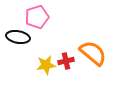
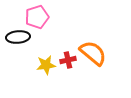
black ellipse: rotated 15 degrees counterclockwise
red cross: moved 2 px right, 1 px up
